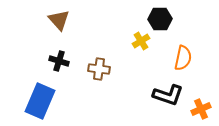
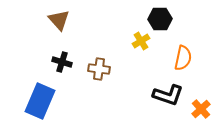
black cross: moved 3 px right, 1 px down
orange cross: rotated 18 degrees counterclockwise
